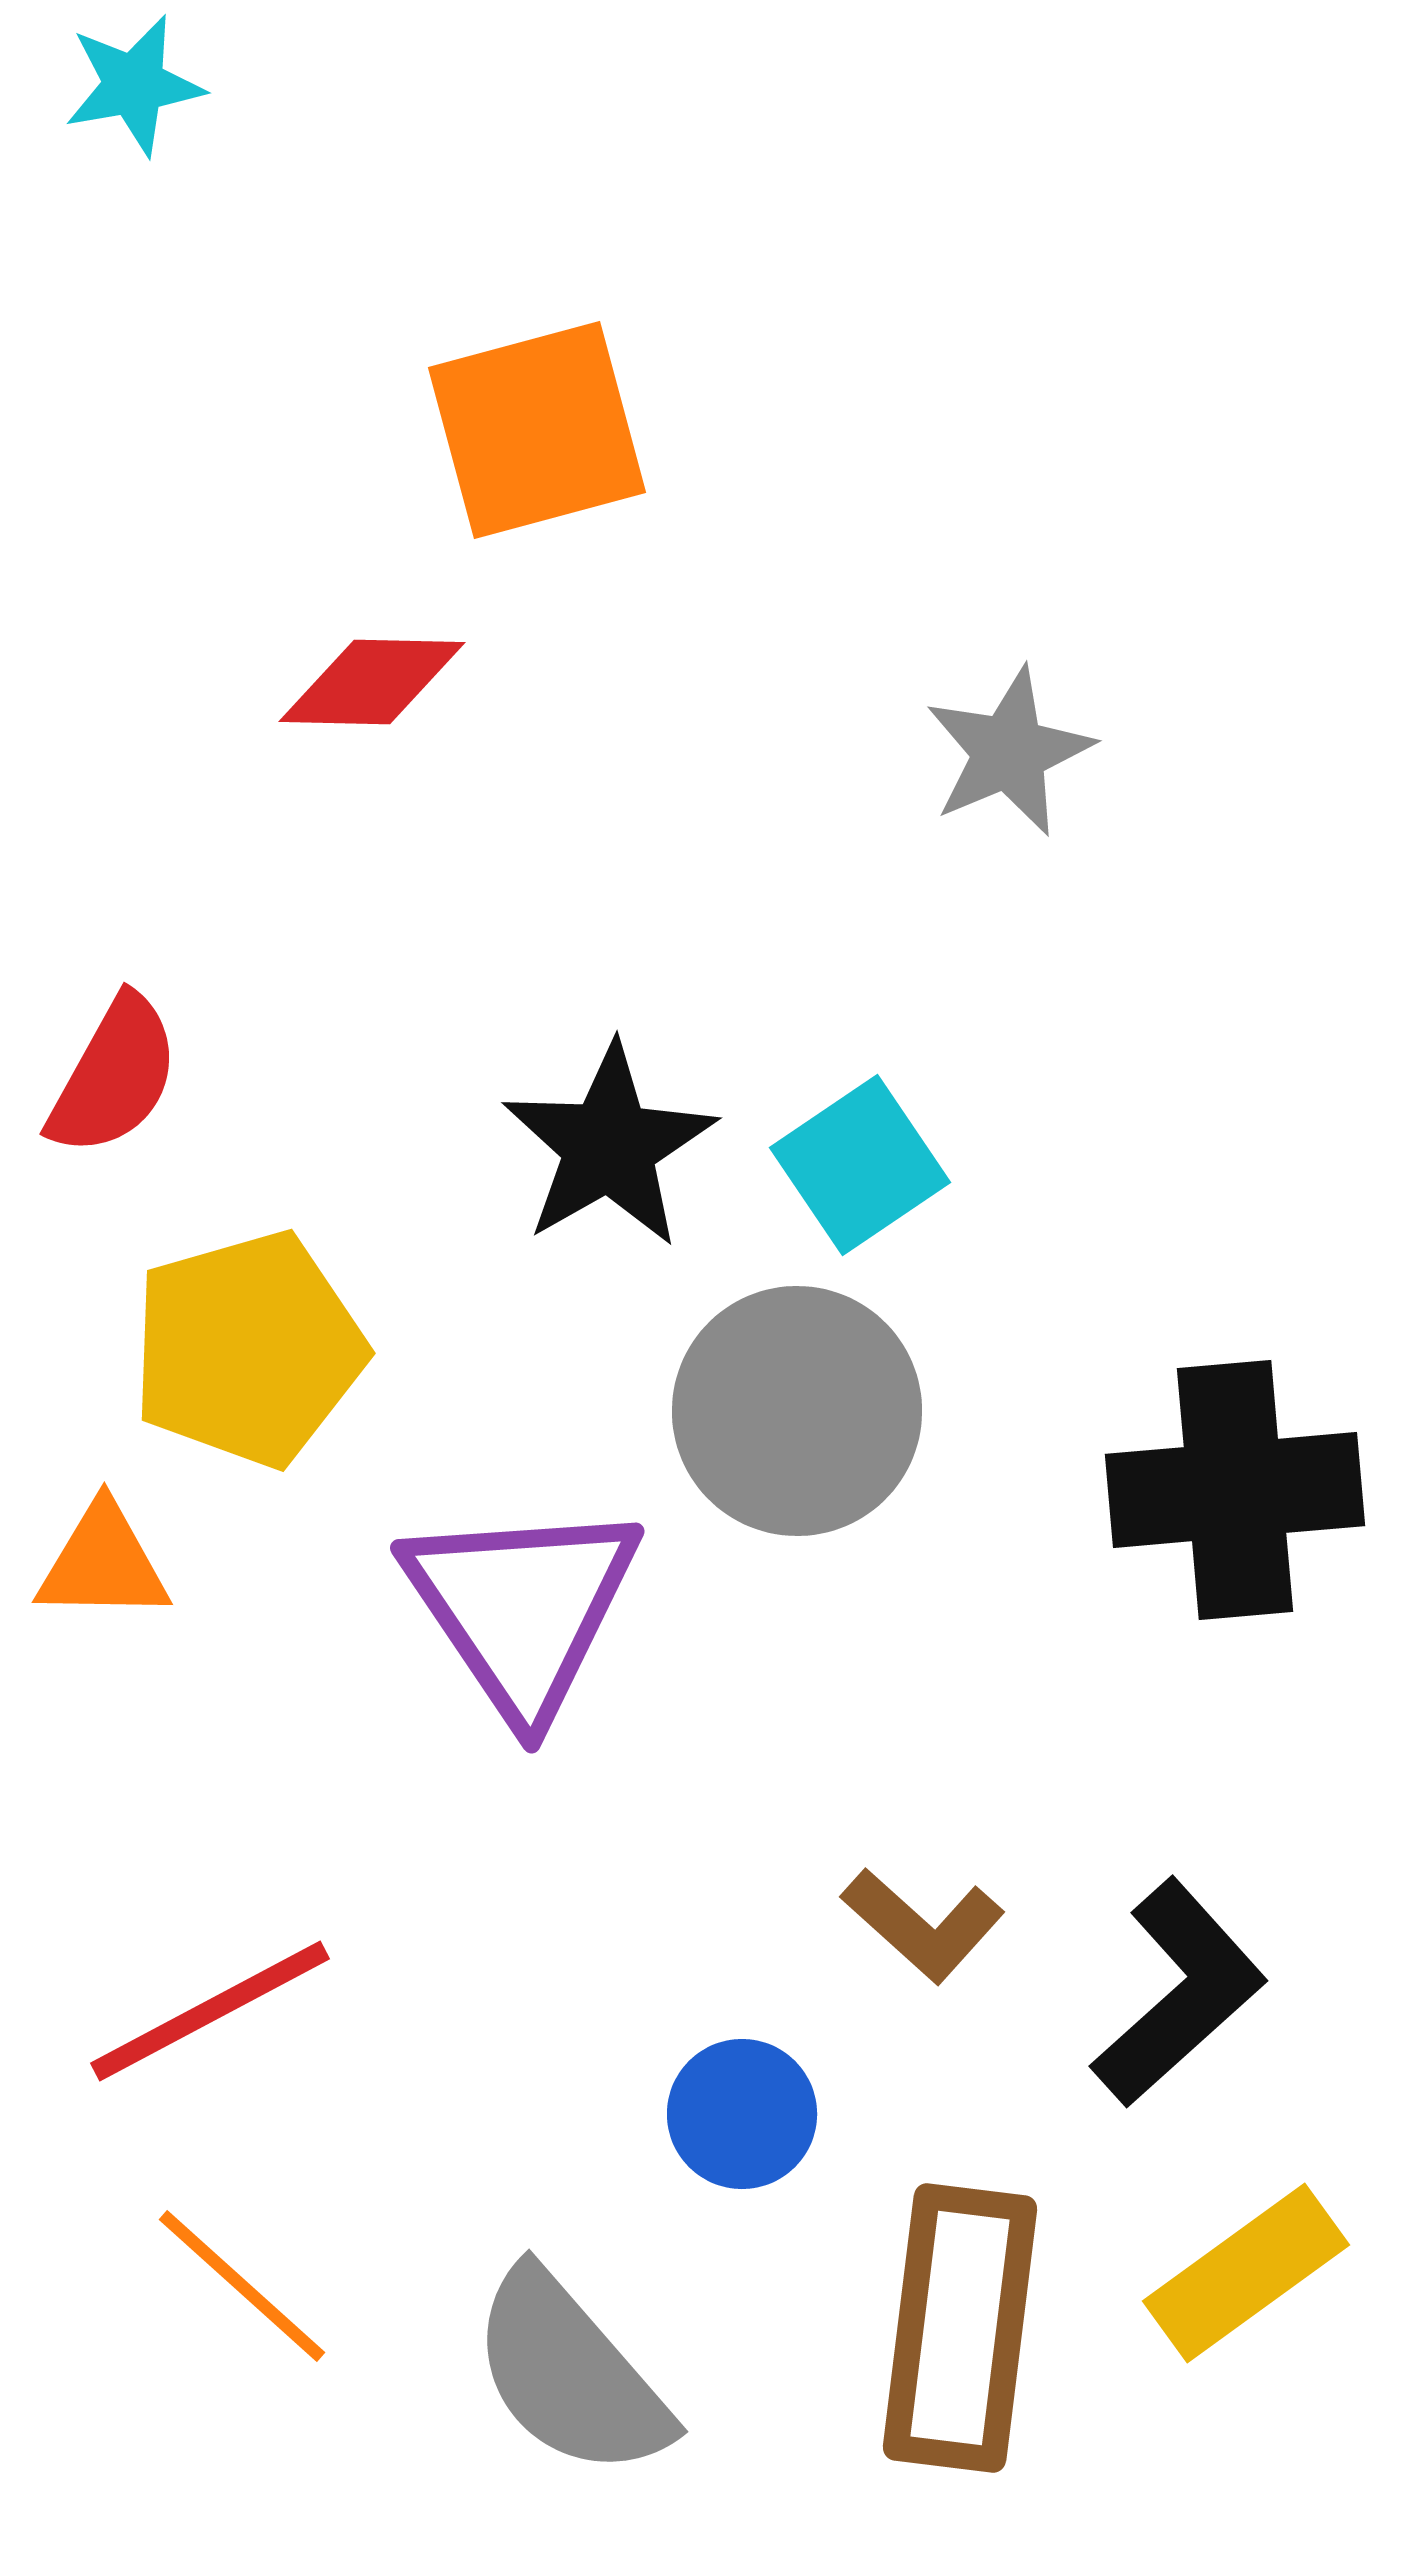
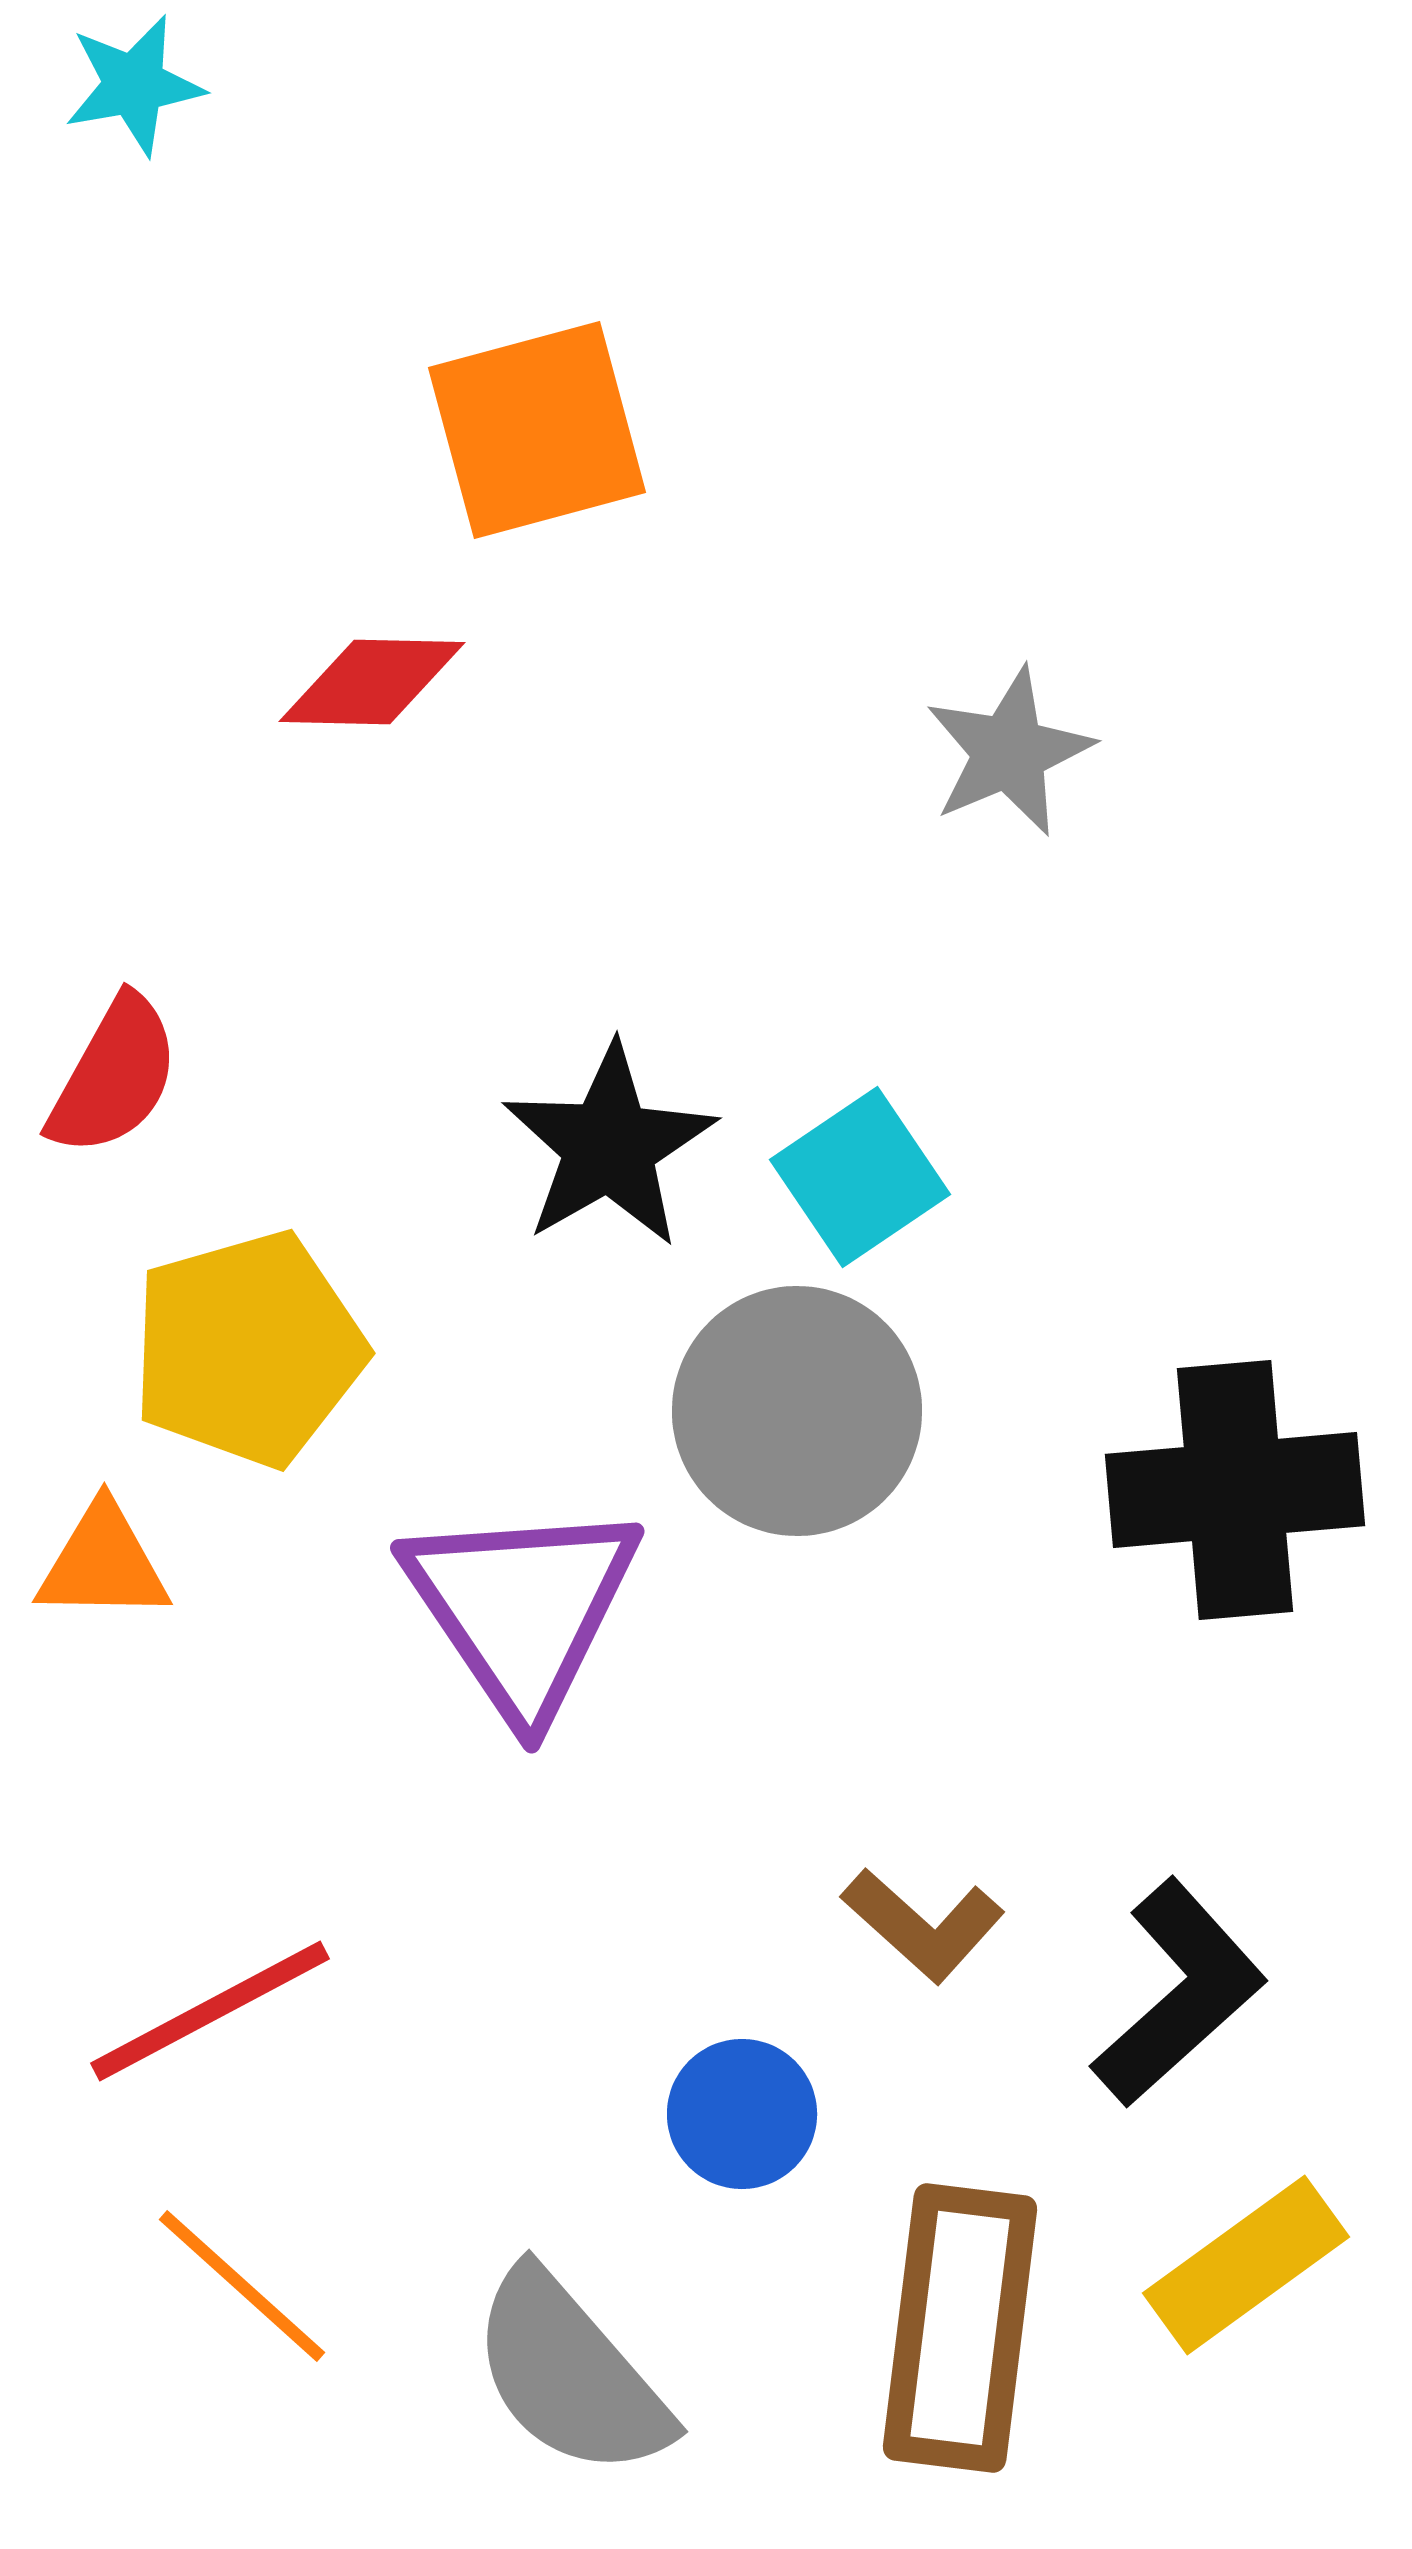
cyan square: moved 12 px down
yellow rectangle: moved 8 px up
